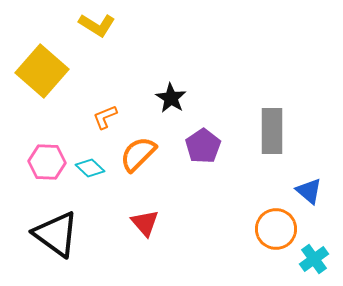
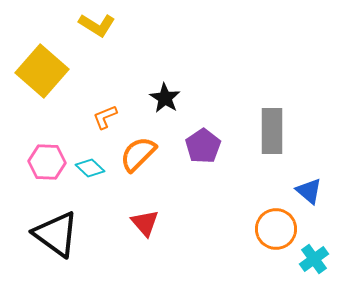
black star: moved 6 px left
